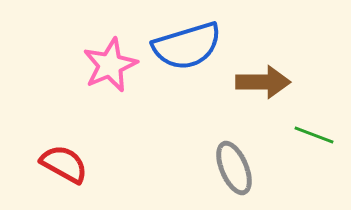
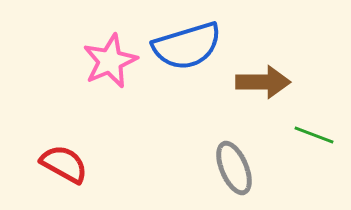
pink star: moved 4 px up
